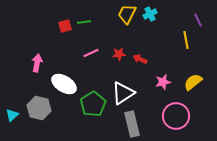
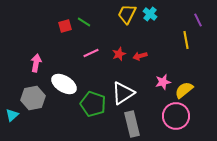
cyan cross: rotated 24 degrees counterclockwise
green line: rotated 40 degrees clockwise
red star: rotated 16 degrees counterclockwise
red arrow: moved 3 px up; rotated 40 degrees counterclockwise
pink arrow: moved 1 px left
yellow semicircle: moved 9 px left, 8 px down
green pentagon: rotated 20 degrees counterclockwise
gray hexagon: moved 6 px left, 10 px up; rotated 25 degrees counterclockwise
